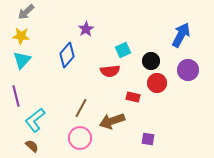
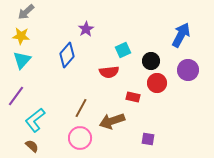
red semicircle: moved 1 px left, 1 px down
purple line: rotated 50 degrees clockwise
